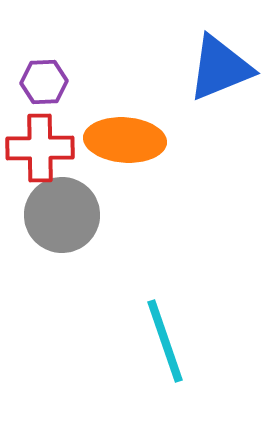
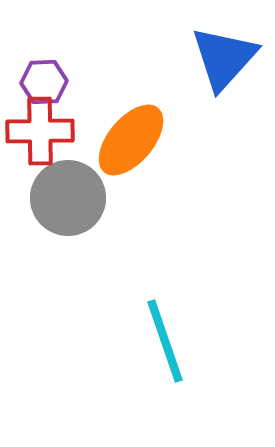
blue triangle: moved 4 px right, 10 px up; rotated 26 degrees counterclockwise
orange ellipse: moved 6 px right; rotated 54 degrees counterclockwise
red cross: moved 17 px up
gray circle: moved 6 px right, 17 px up
